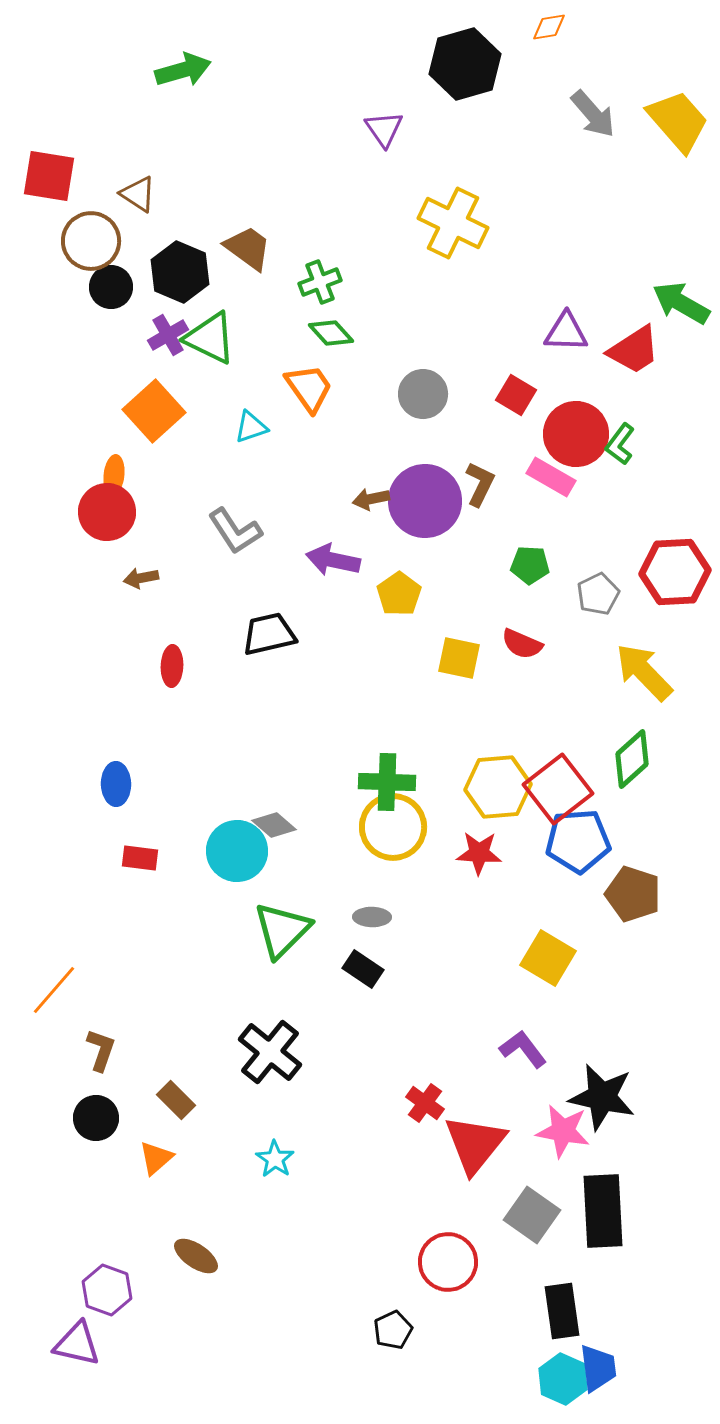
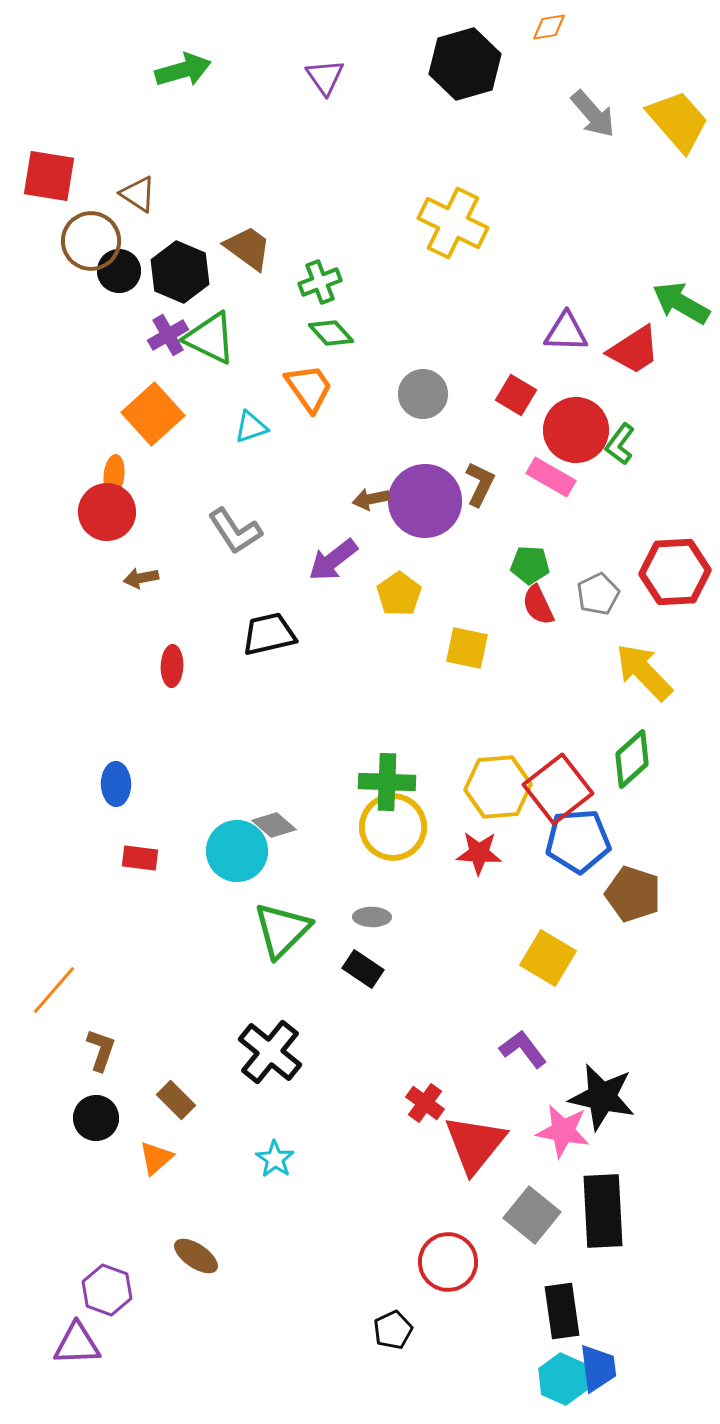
purple triangle at (384, 129): moved 59 px left, 52 px up
black circle at (111, 287): moved 8 px right, 16 px up
orange square at (154, 411): moved 1 px left, 3 px down
red circle at (576, 434): moved 4 px up
purple arrow at (333, 560): rotated 50 degrees counterclockwise
red semicircle at (522, 644): moved 16 px right, 39 px up; rotated 42 degrees clockwise
yellow square at (459, 658): moved 8 px right, 10 px up
gray square at (532, 1215): rotated 4 degrees clockwise
purple triangle at (77, 1344): rotated 15 degrees counterclockwise
